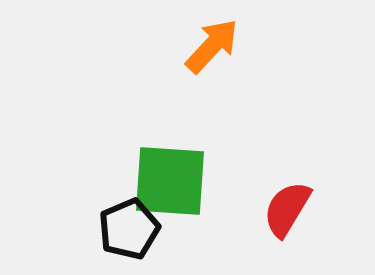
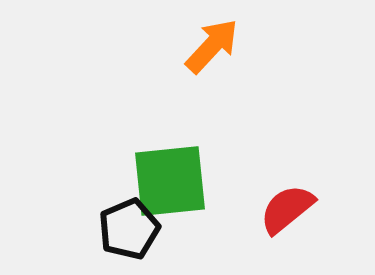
green square: rotated 10 degrees counterclockwise
red semicircle: rotated 20 degrees clockwise
